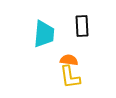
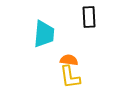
black rectangle: moved 7 px right, 9 px up
